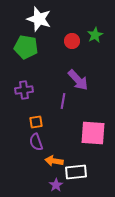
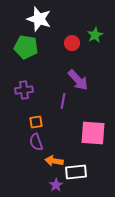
red circle: moved 2 px down
